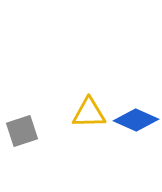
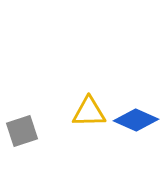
yellow triangle: moved 1 px up
